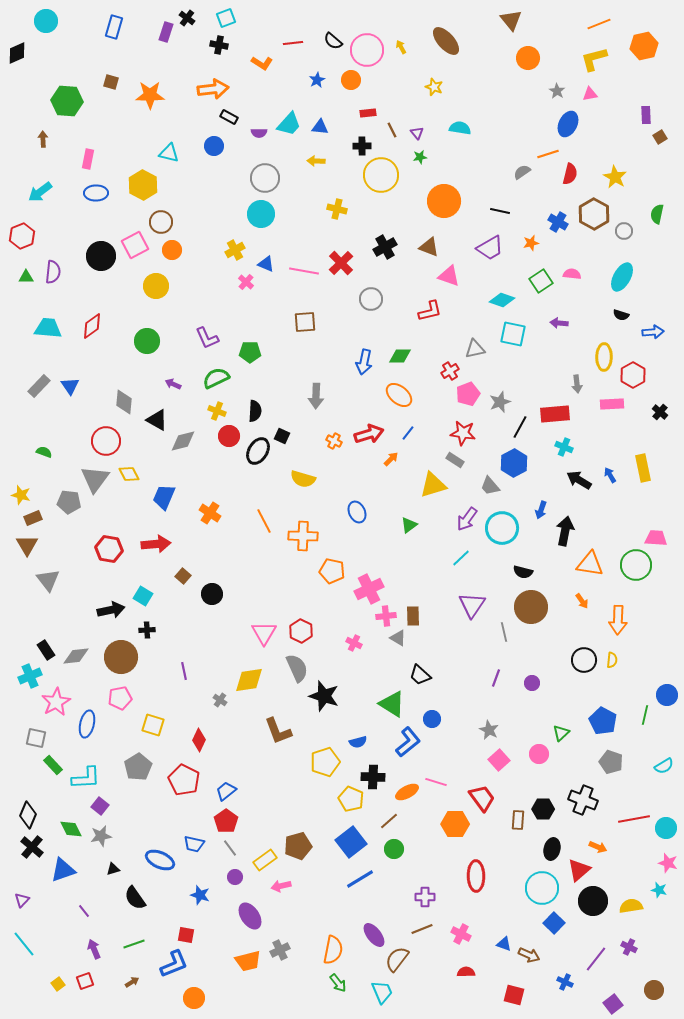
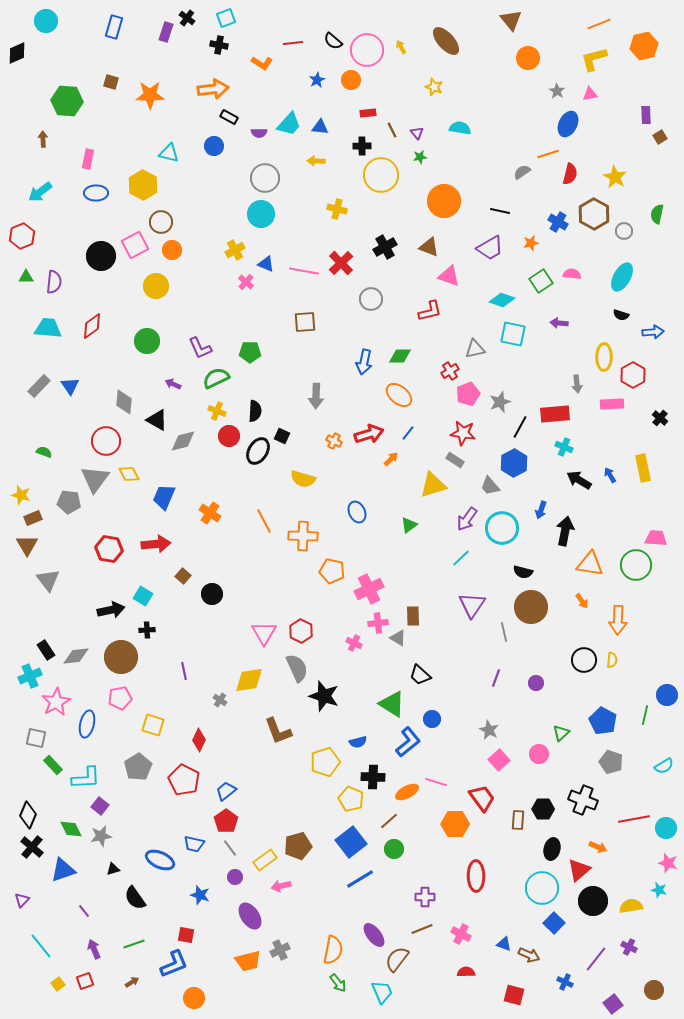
purple semicircle at (53, 272): moved 1 px right, 10 px down
purple L-shape at (207, 338): moved 7 px left, 10 px down
black cross at (660, 412): moved 6 px down
pink cross at (386, 616): moved 8 px left, 7 px down
purple circle at (532, 683): moved 4 px right
cyan line at (24, 944): moved 17 px right, 2 px down
